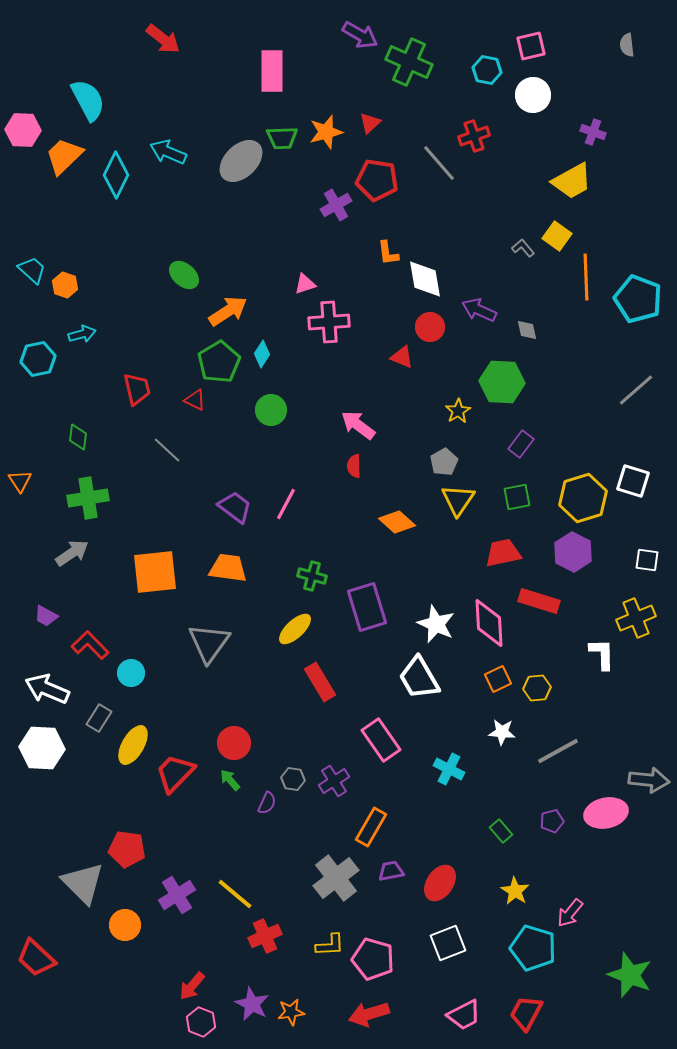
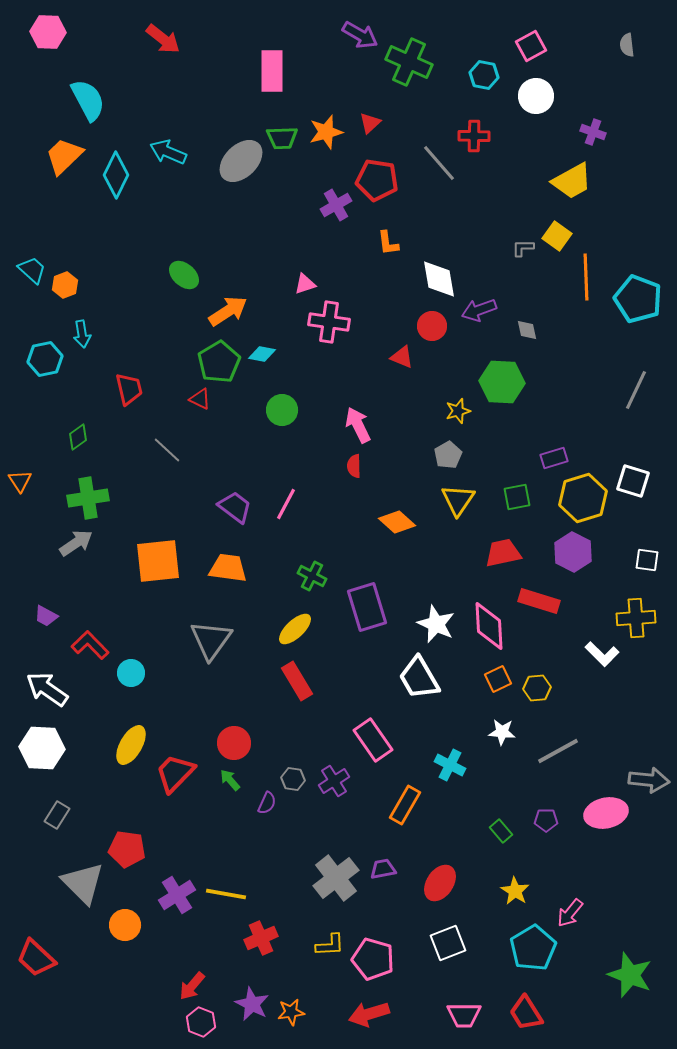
pink square at (531, 46): rotated 16 degrees counterclockwise
cyan hexagon at (487, 70): moved 3 px left, 5 px down
white circle at (533, 95): moved 3 px right, 1 px down
pink hexagon at (23, 130): moved 25 px right, 98 px up
red cross at (474, 136): rotated 20 degrees clockwise
gray L-shape at (523, 248): rotated 50 degrees counterclockwise
orange L-shape at (388, 253): moved 10 px up
white diamond at (425, 279): moved 14 px right
orange hexagon at (65, 285): rotated 20 degrees clockwise
purple arrow at (479, 310): rotated 44 degrees counterclockwise
pink cross at (329, 322): rotated 12 degrees clockwise
red circle at (430, 327): moved 2 px right, 1 px up
cyan arrow at (82, 334): rotated 96 degrees clockwise
cyan diamond at (262, 354): rotated 68 degrees clockwise
cyan hexagon at (38, 359): moved 7 px right
red trapezoid at (137, 389): moved 8 px left
gray line at (636, 390): rotated 24 degrees counterclockwise
red triangle at (195, 400): moved 5 px right, 1 px up
green circle at (271, 410): moved 11 px right
yellow star at (458, 411): rotated 15 degrees clockwise
pink arrow at (358, 425): rotated 27 degrees clockwise
green diamond at (78, 437): rotated 48 degrees clockwise
purple rectangle at (521, 444): moved 33 px right, 14 px down; rotated 36 degrees clockwise
gray pentagon at (444, 462): moved 4 px right, 7 px up
gray arrow at (72, 553): moved 4 px right, 10 px up
orange square at (155, 572): moved 3 px right, 11 px up
green cross at (312, 576): rotated 12 degrees clockwise
yellow cross at (636, 618): rotated 18 degrees clockwise
pink diamond at (489, 623): moved 3 px down
gray triangle at (209, 643): moved 2 px right, 3 px up
white L-shape at (602, 654): rotated 136 degrees clockwise
red rectangle at (320, 682): moved 23 px left, 1 px up
white arrow at (47, 689): rotated 12 degrees clockwise
gray rectangle at (99, 718): moved 42 px left, 97 px down
pink rectangle at (381, 740): moved 8 px left
yellow ellipse at (133, 745): moved 2 px left
cyan cross at (449, 769): moved 1 px right, 4 px up
purple pentagon at (552, 821): moved 6 px left, 1 px up; rotated 15 degrees clockwise
orange rectangle at (371, 827): moved 34 px right, 22 px up
purple trapezoid at (391, 871): moved 8 px left, 2 px up
yellow line at (235, 894): moved 9 px left; rotated 30 degrees counterclockwise
red cross at (265, 936): moved 4 px left, 2 px down
cyan pentagon at (533, 948): rotated 24 degrees clockwise
red trapezoid at (526, 1013): rotated 60 degrees counterclockwise
pink trapezoid at (464, 1015): rotated 27 degrees clockwise
